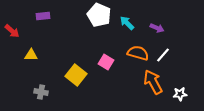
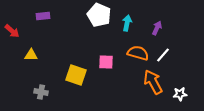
cyan arrow: rotated 56 degrees clockwise
purple arrow: rotated 88 degrees counterclockwise
pink square: rotated 28 degrees counterclockwise
yellow square: rotated 20 degrees counterclockwise
